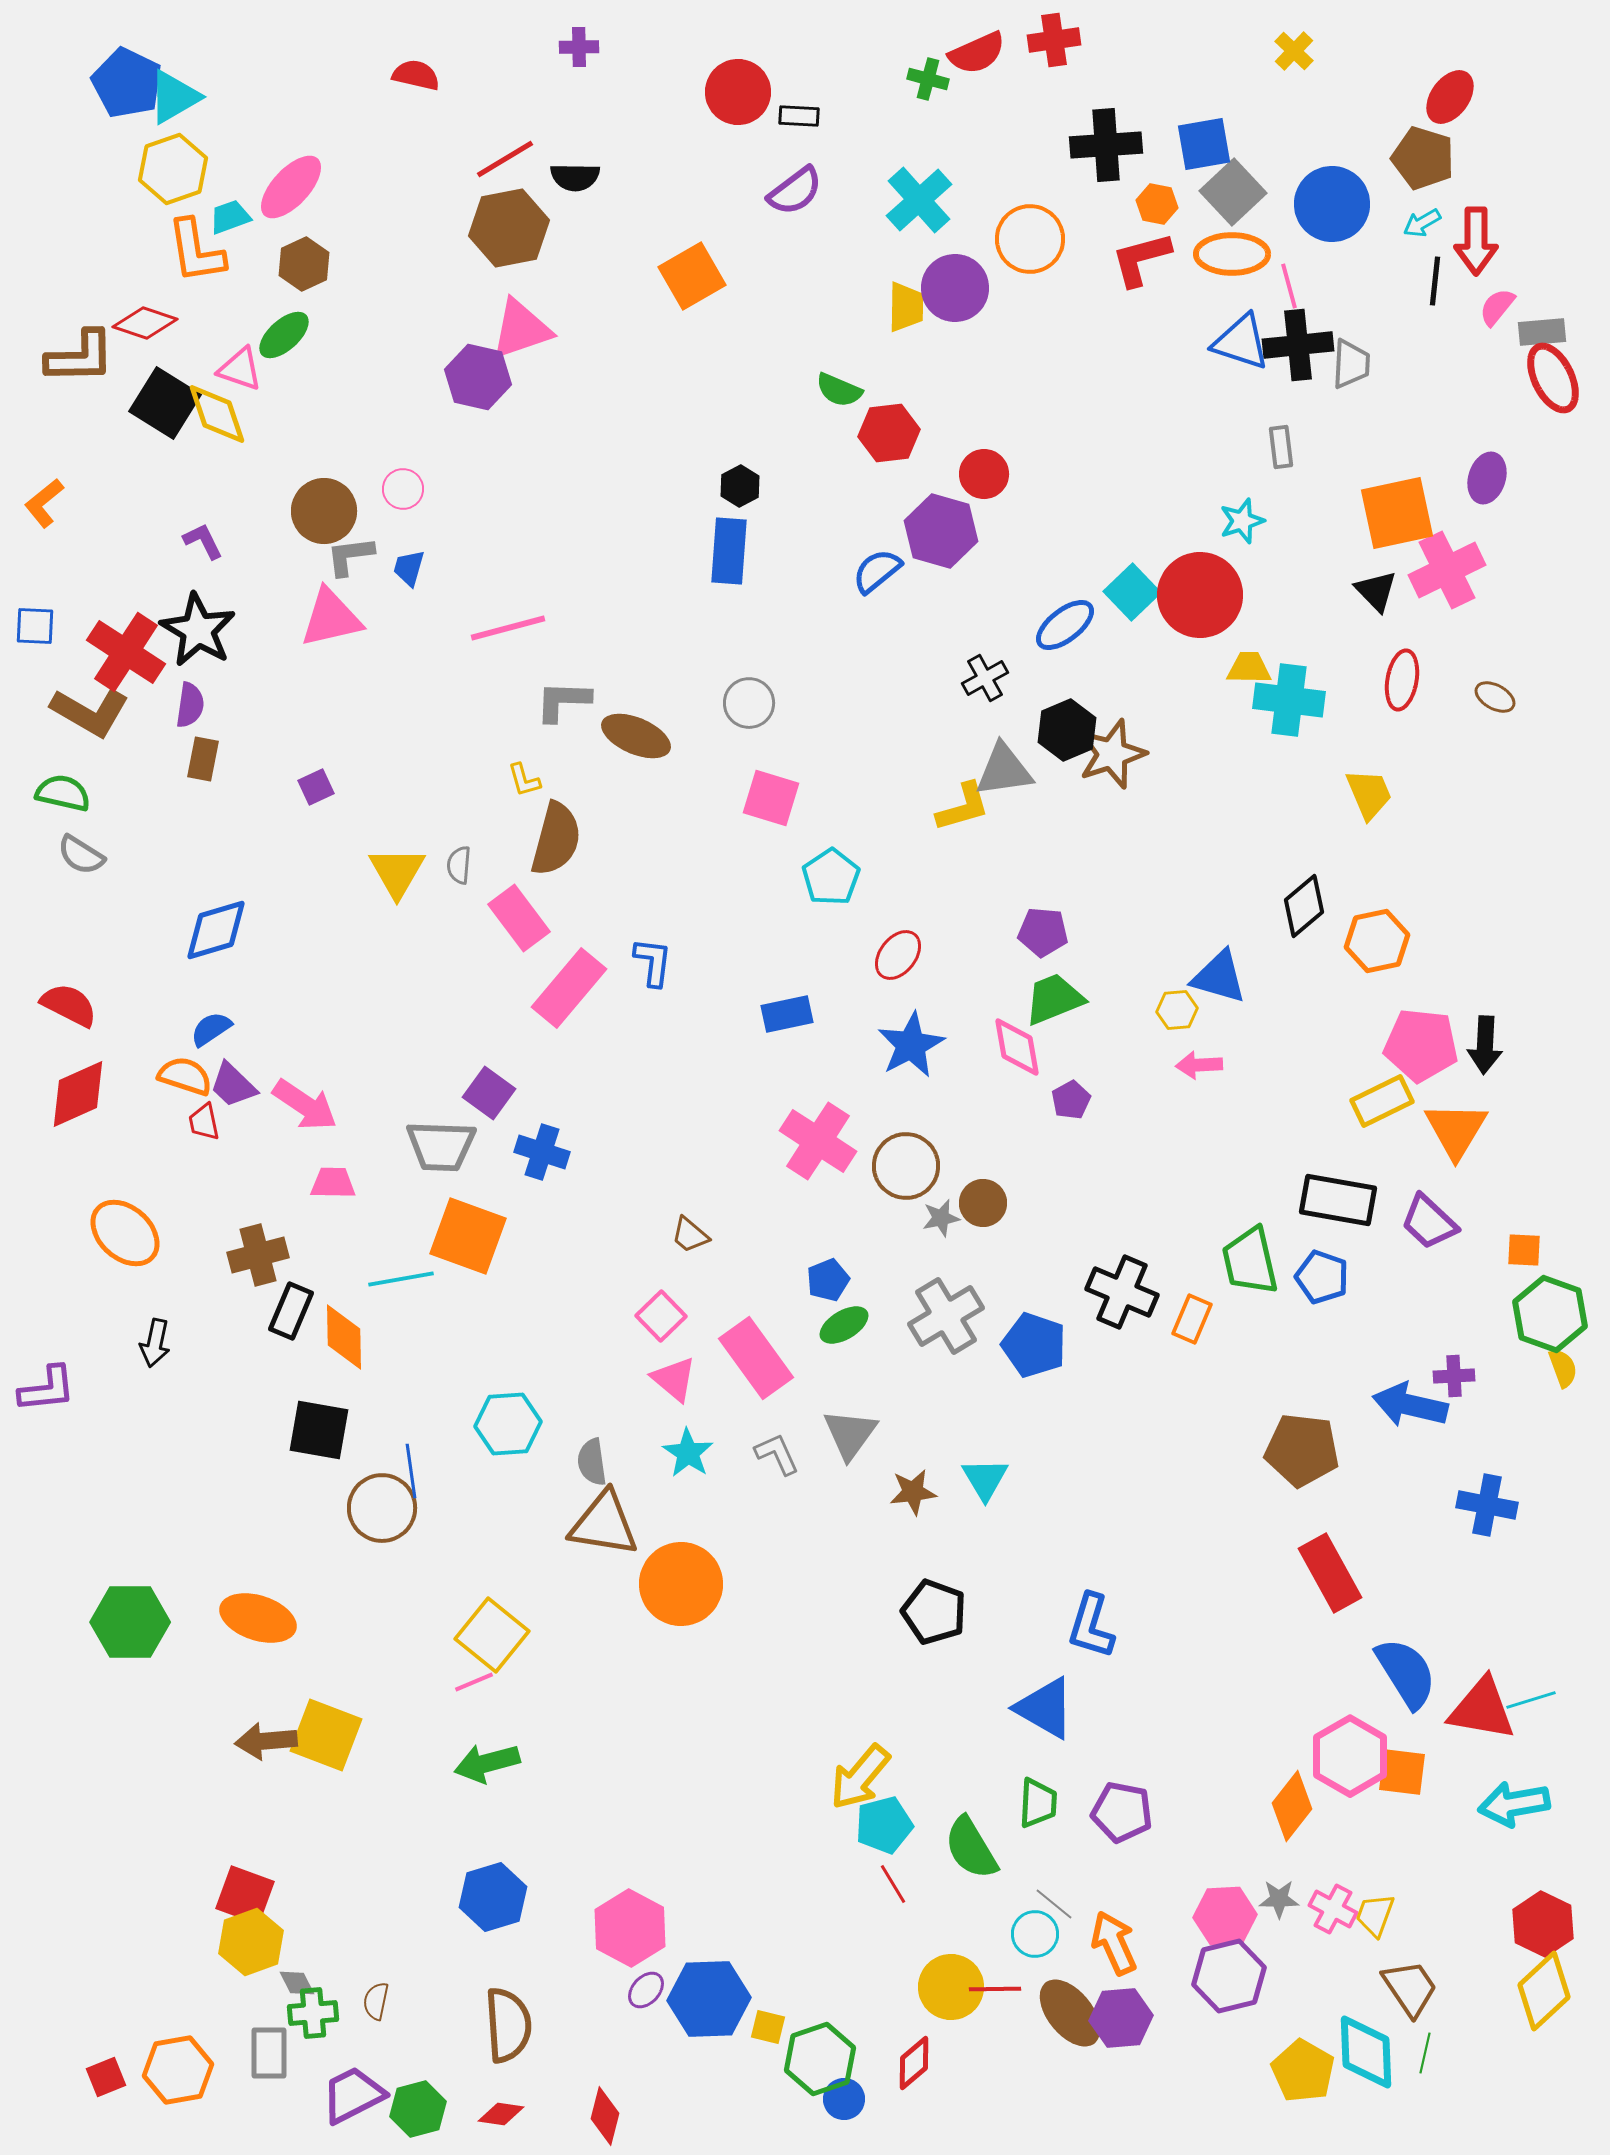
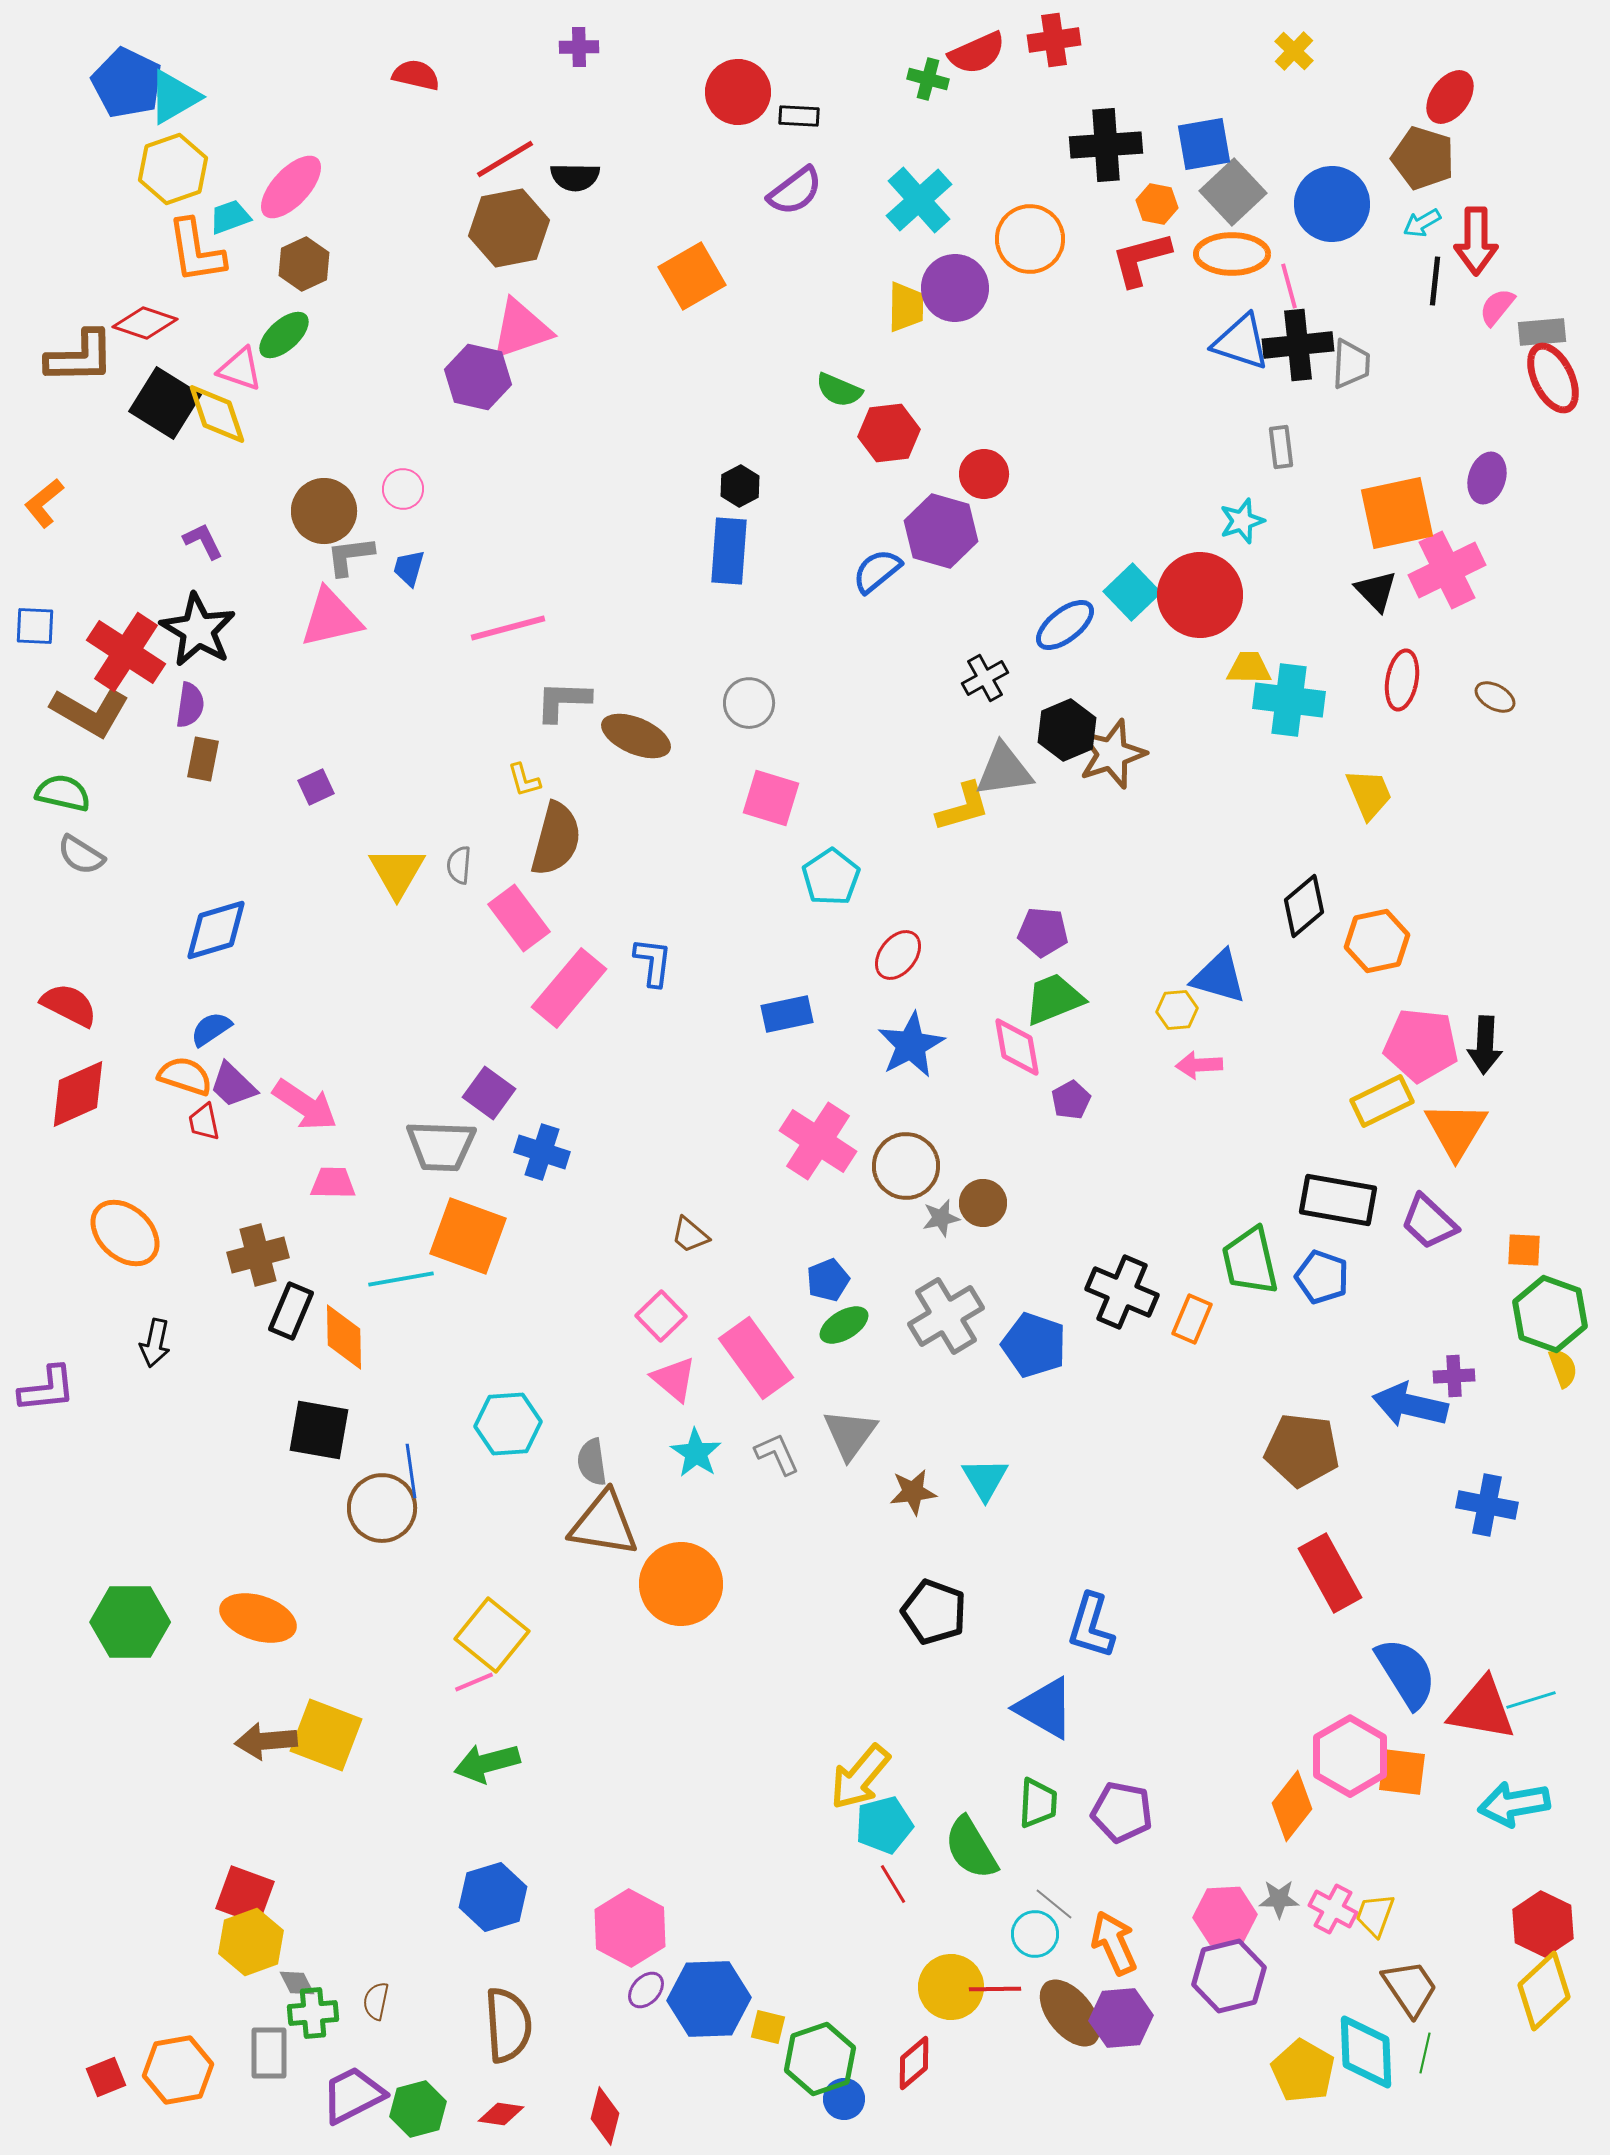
cyan star at (688, 1453): moved 8 px right
